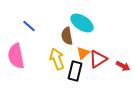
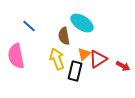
brown semicircle: moved 3 px left
orange triangle: moved 1 px right, 1 px down
